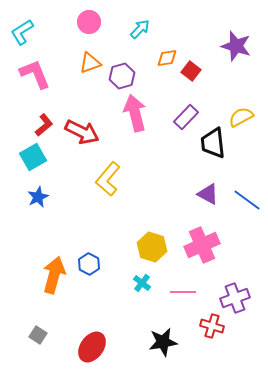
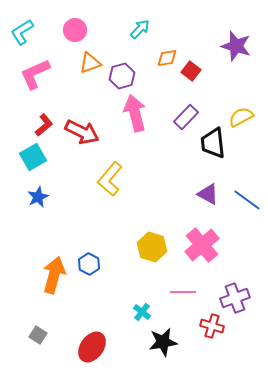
pink circle: moved 14 px left, 8 px down
pink L-shape: rotated 92 degrees counterclockwise
yellow L-shape: moved 2 px right
pink cross: rotated 16 degrees counterclockwise
cyan cross: moved 29 px down
